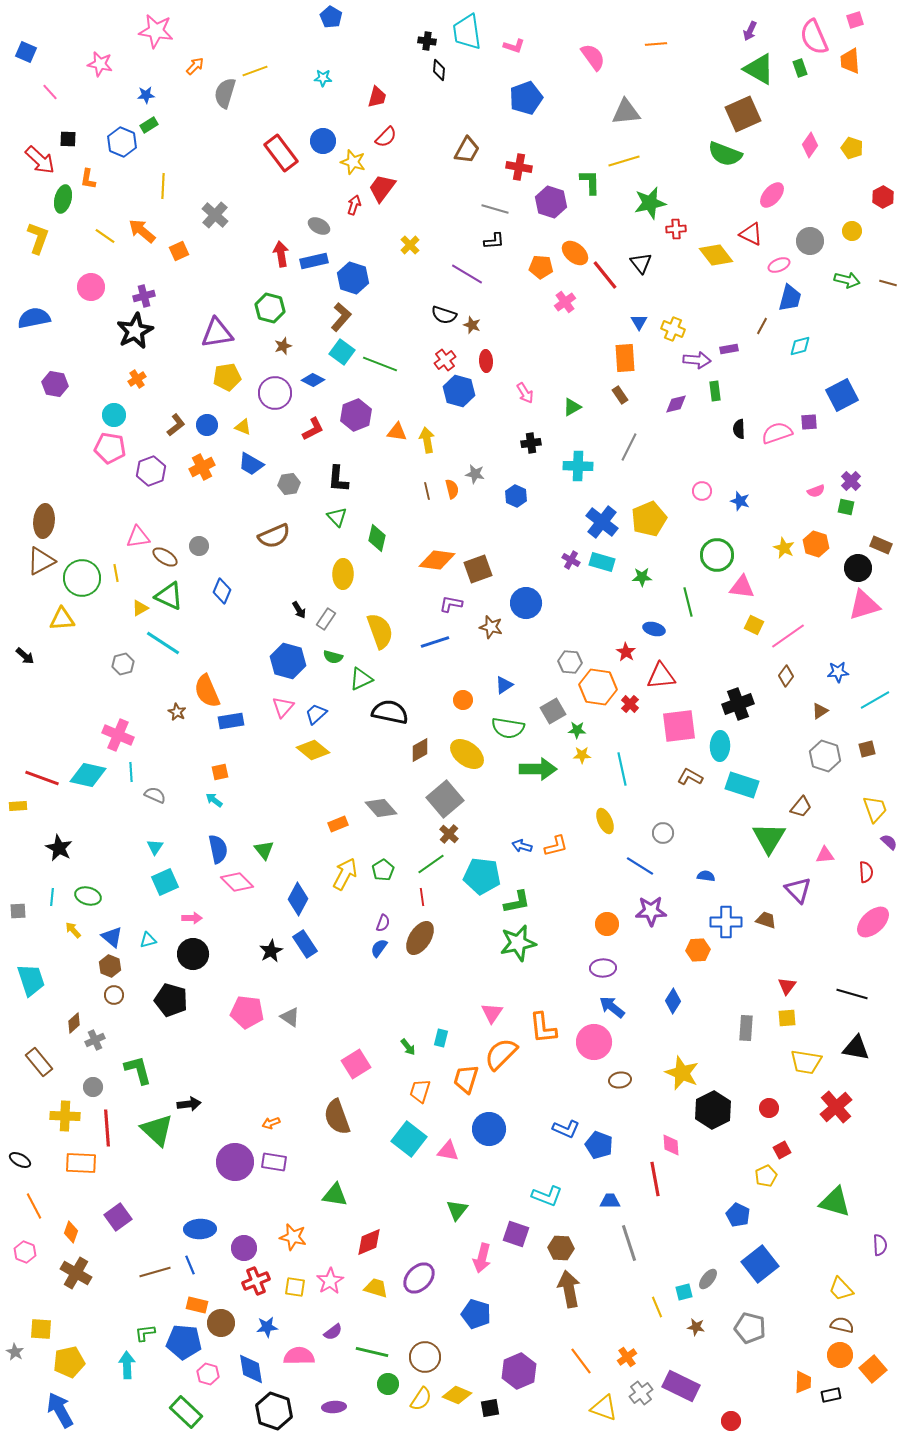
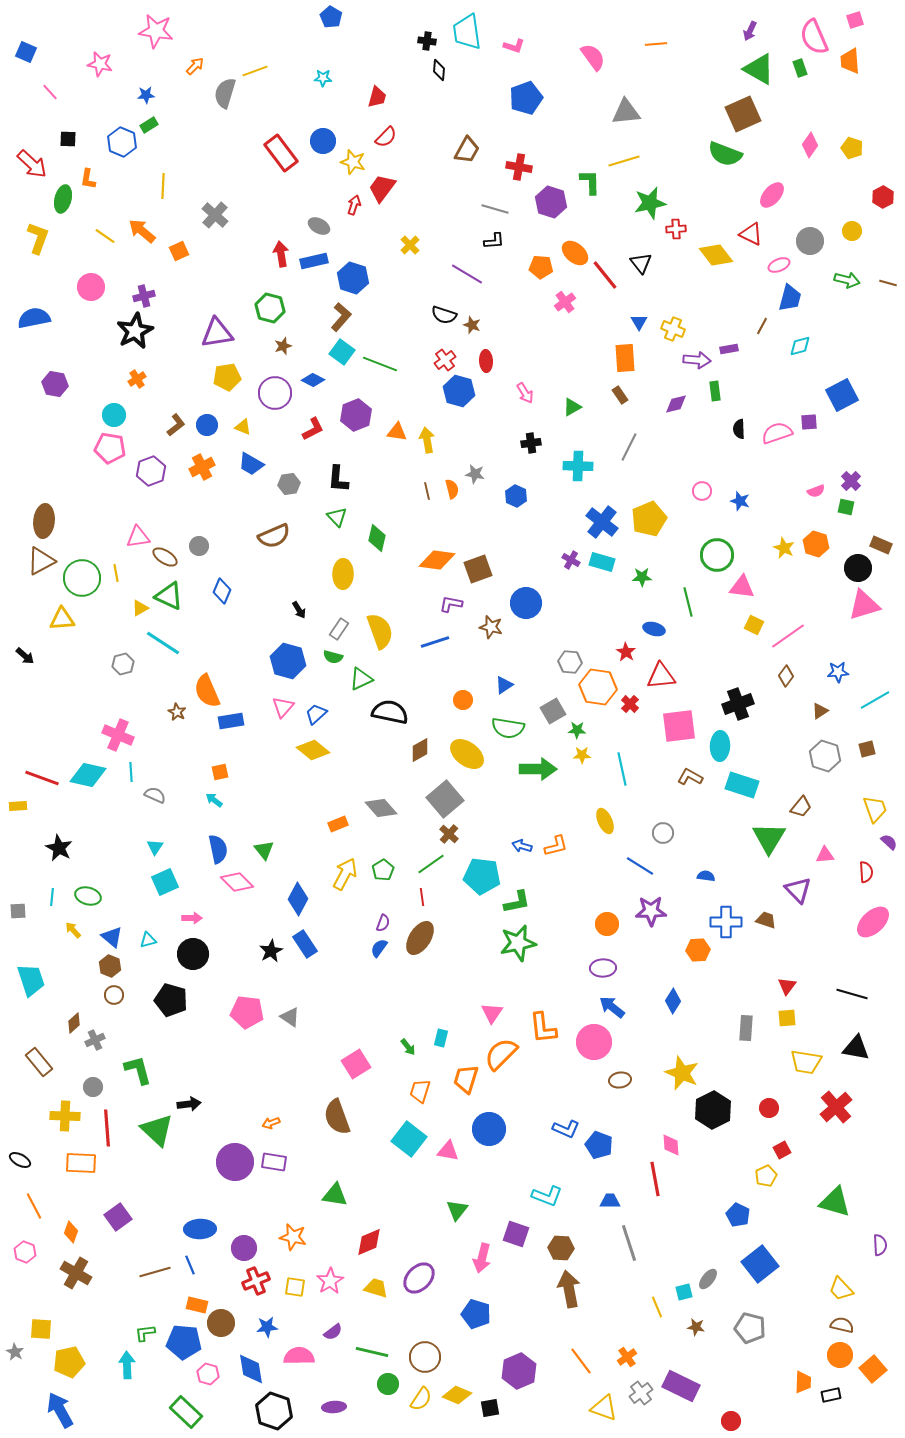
red arrow at (40, 160): moved 8 px left, 4 px down
gray rectangle at (326, 619): moved 13 px right, 10 px down
